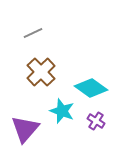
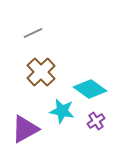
cyan diamond: moved 1 px left, 1 px down
cyan star: rotated 10 degrees counterclockwise
purple cross: rotated 24 degrees clockwise
purple triangle: rotated 20 degrees clockwise
